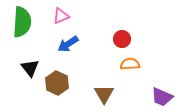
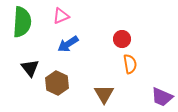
orange semicircle: rotated 84 degrees clockwise
